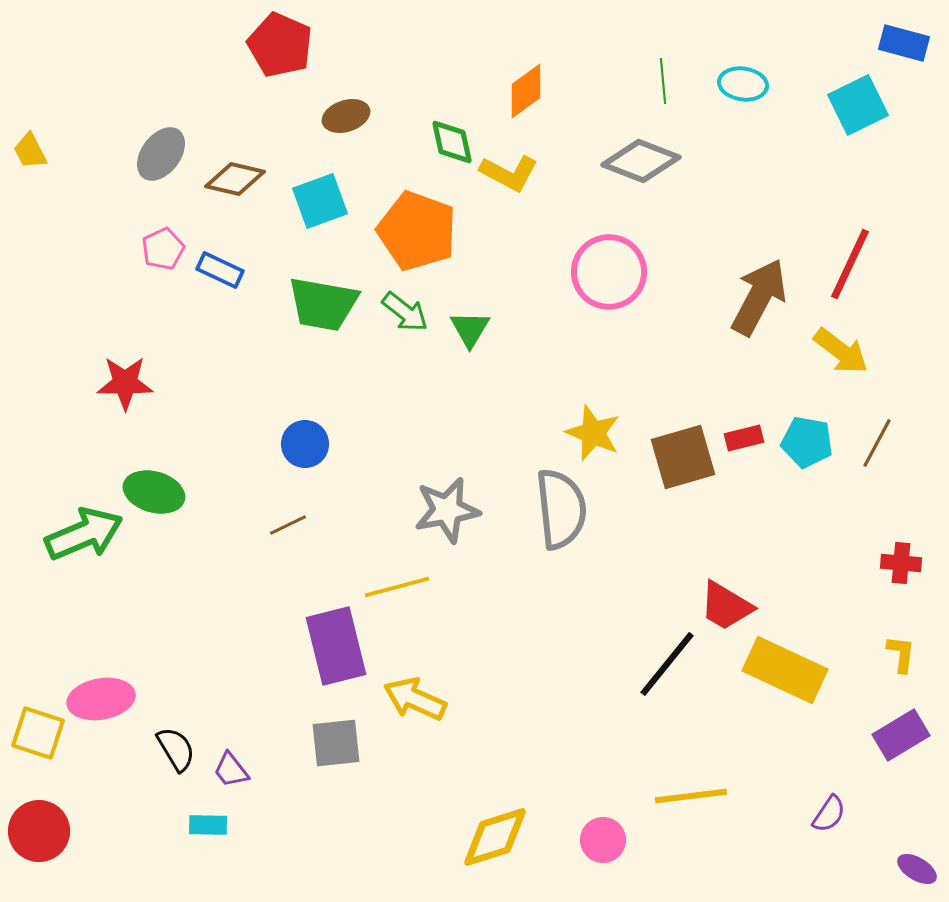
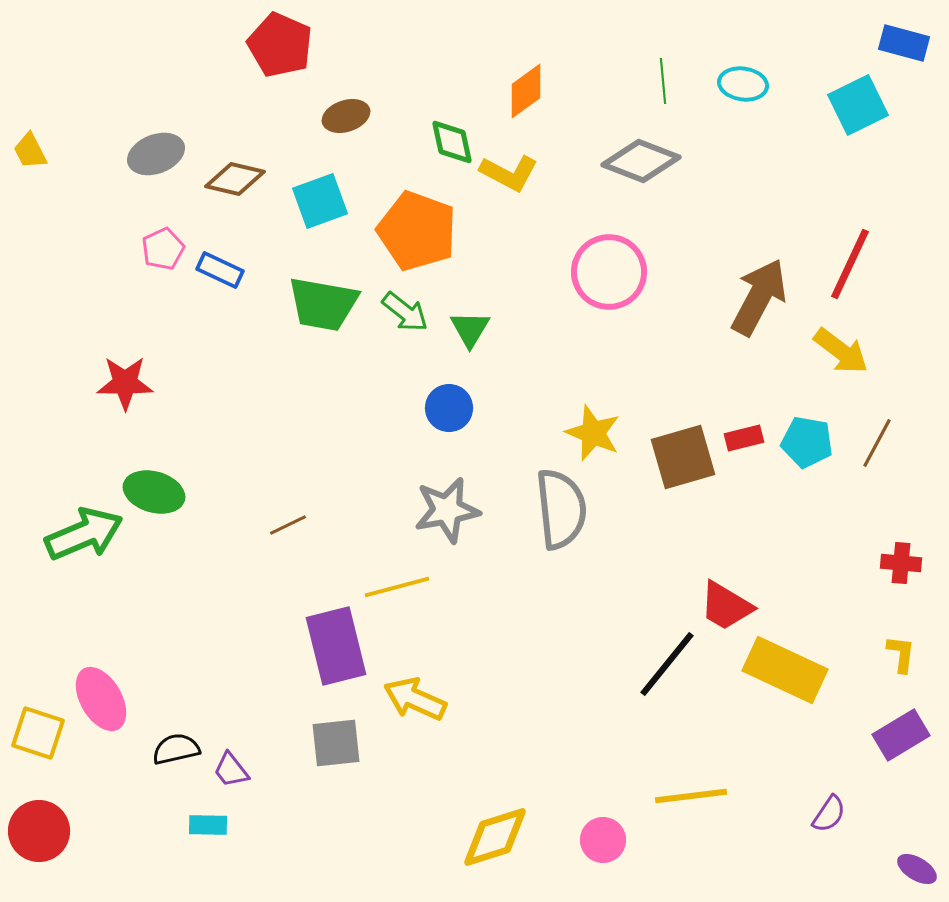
gray ellipse at (161, 154): moved 5 px left; rotated 32 degrees clockwise
blue circle at (305, 444): moved 144 px right, 36 px up
pink ellipse at (101, 699): rotated 70 degrees clockwise
black semicircle at (176, 749): rotated 72 degrees counterclockwise
